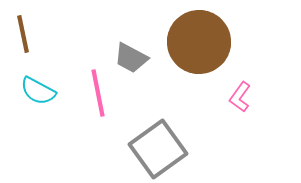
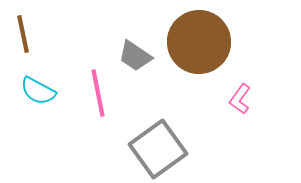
gray trapezoid: moved 4 px right, 2 px up; rotated 6 degrees clockwise
pink L-shape: moved 2 px down
